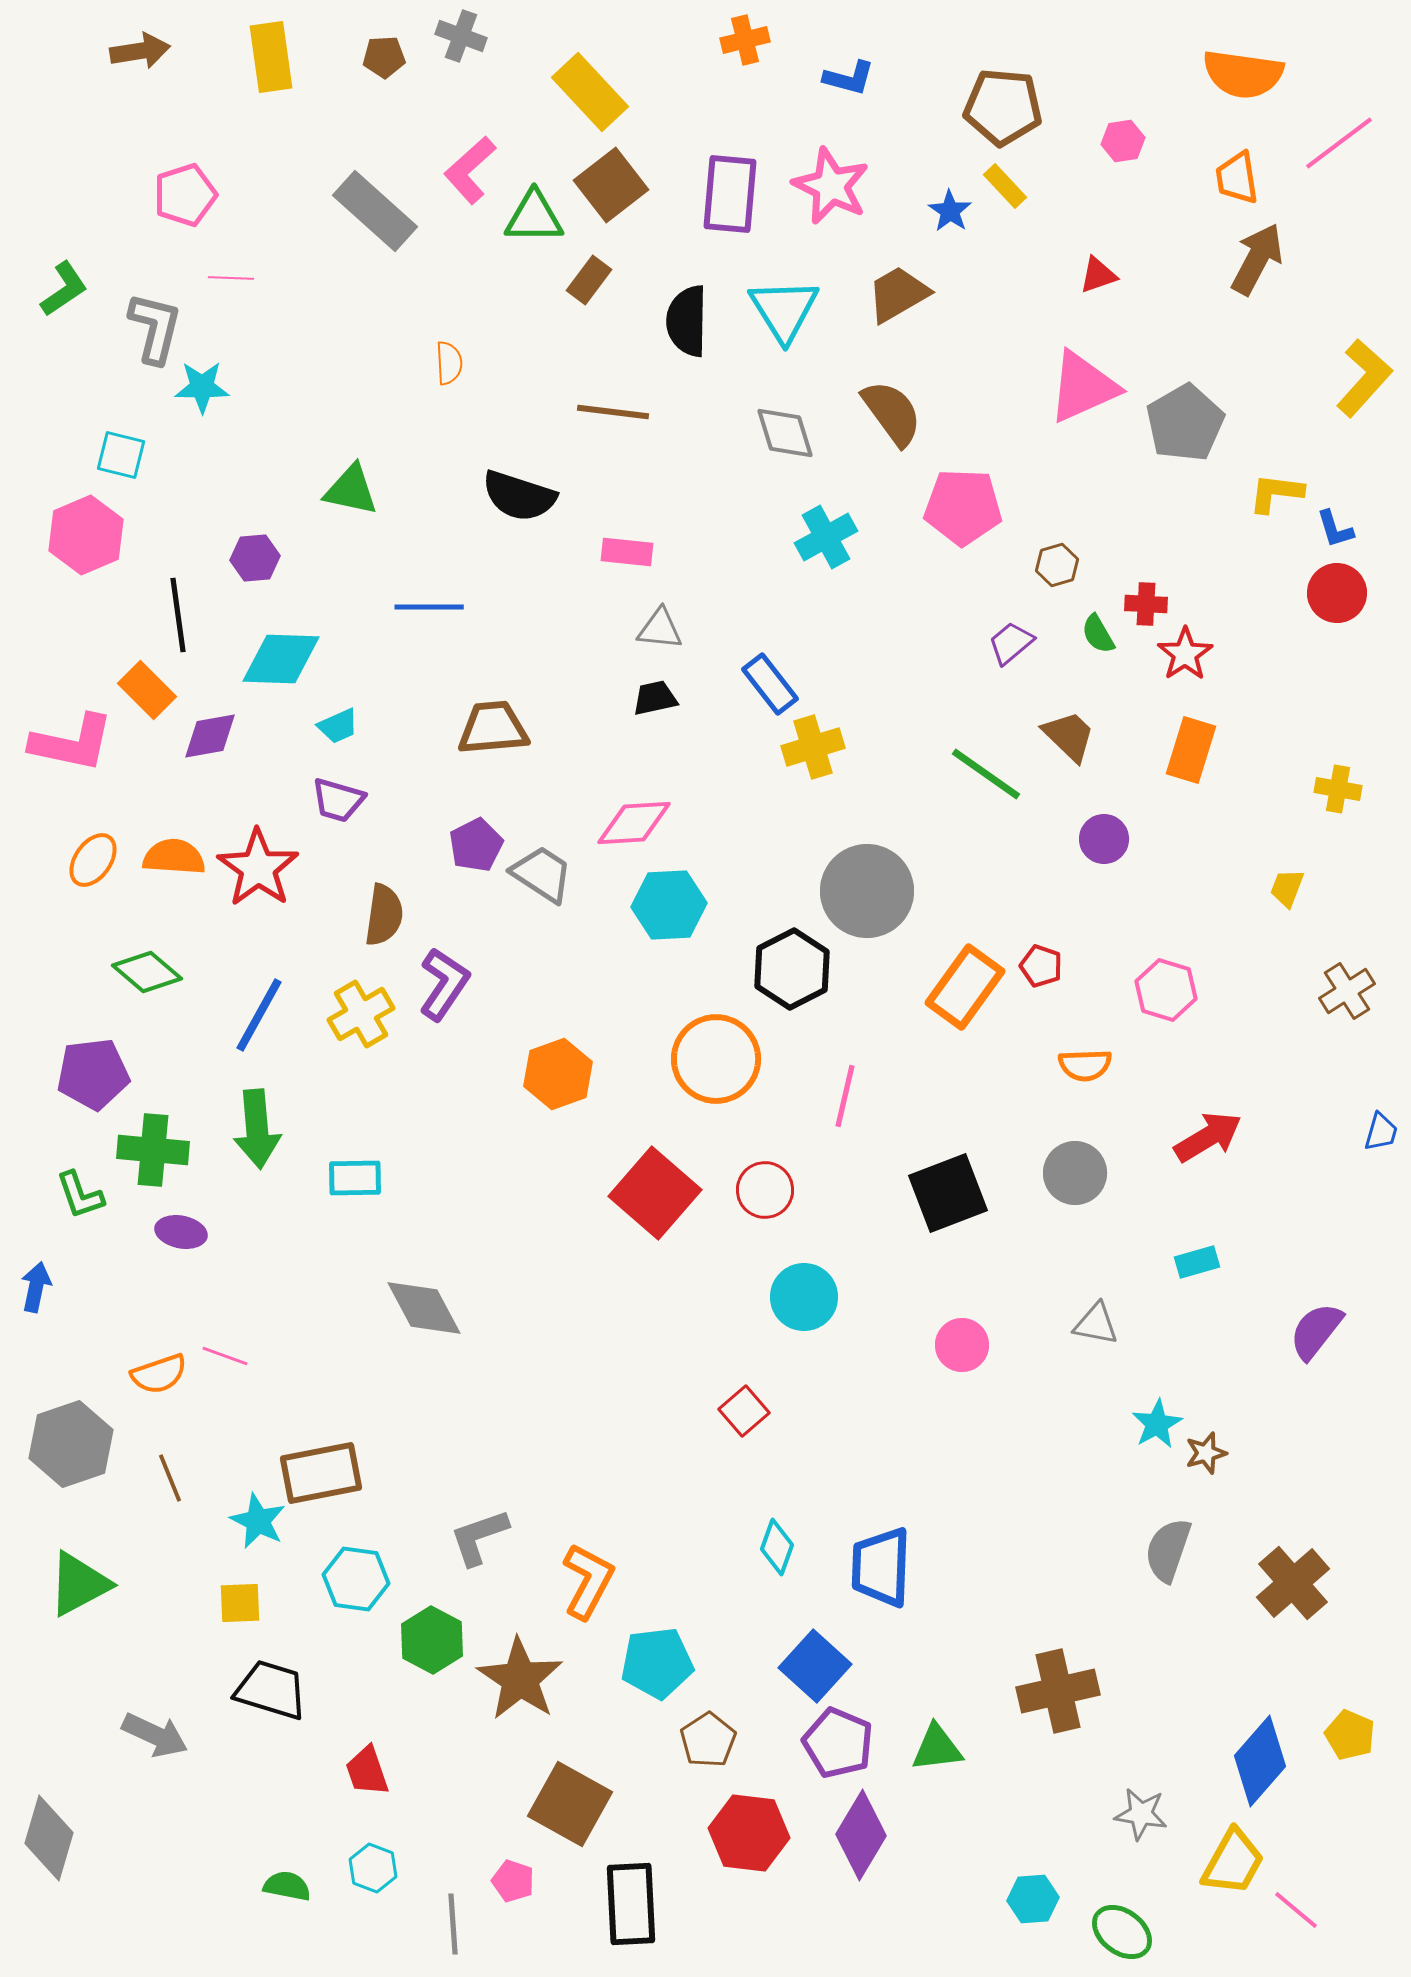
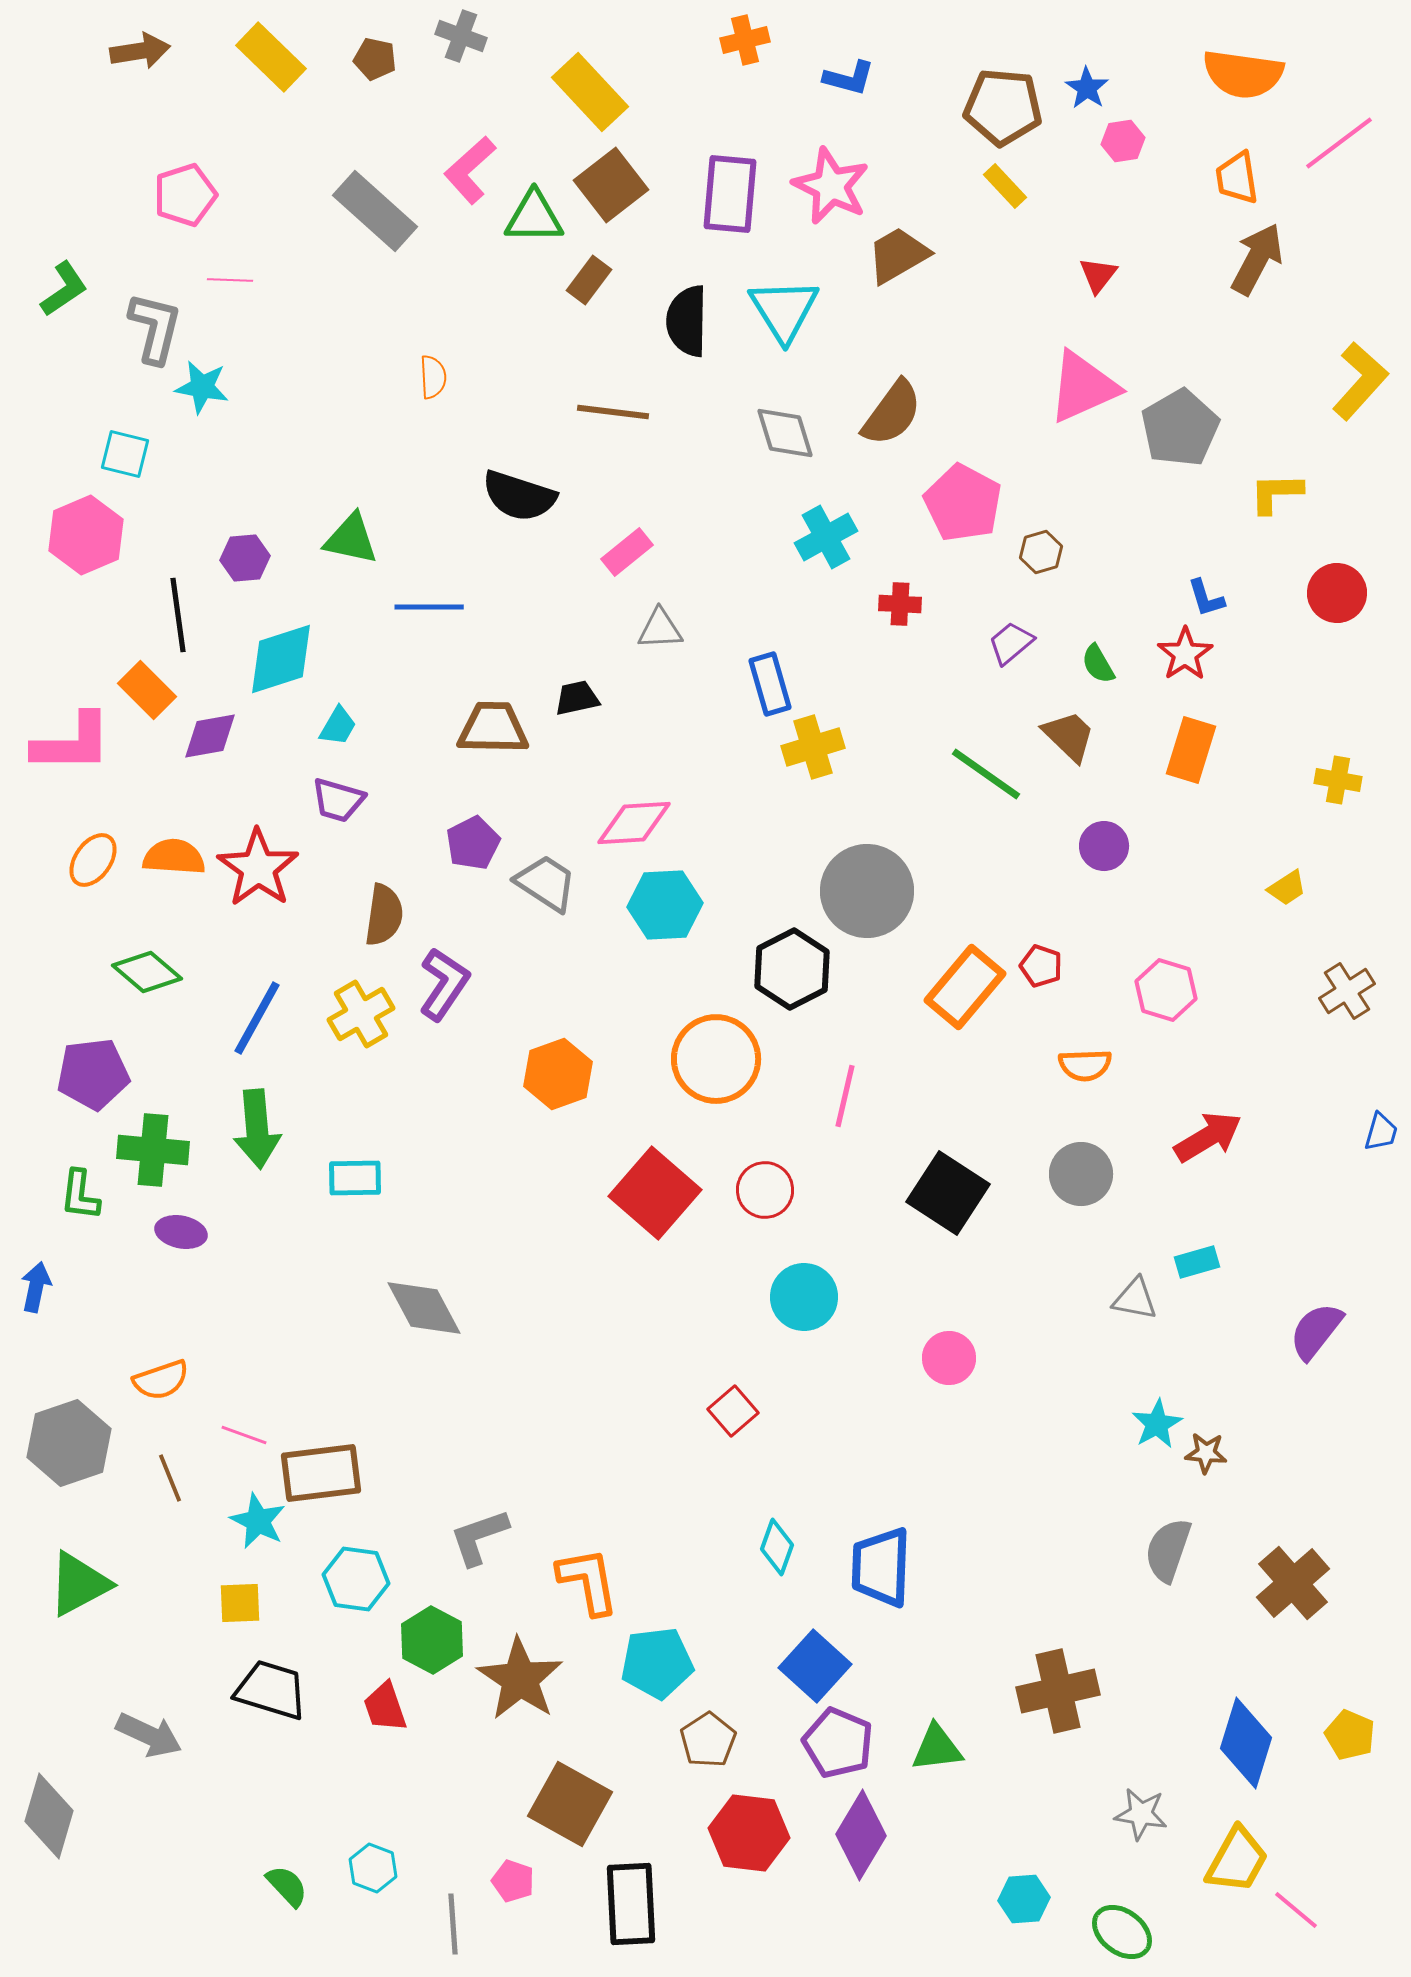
yellow rectangle at (271, 57): rotated 38 degrees counterclockwise
brown pentagon at (384, 57): moved 9 px left, 2 px down; rotated 15 degrees clockwise
blue star at (950, 211): moved 137 px right, 123 px up
red triangle at (1098, 275): rotated 33 degrees counterclockwise
pink line at (231, 278): moved 1 px left, 2 px down
brown trapezoid at (898, 294): moved 39 px up
orange semicircle at (449, 363): moved 16 px left, 14 px down
yellow L-shape at (1364, 378): moved 4 px left, 3 px down
cyan star at (202, 387): rotated 10 degrees clockwise
brown semicircle at (892, 413): rotated 72 degrees clockwise
gray pentagon at (1185, 423): moved 5 px left, 5 px down
cyan square at (121, 455): moved 4 px right, 1 px up
green triangle at (351, 490): moved 49 px down
yellow L-shape at (1276, 493): rotated 8 degrees counterclockwise
pink pentagon at (963, 507): moved 4 px up; rotated 26 degrees clockwise
blue L-shape at (1335, 529): moved 129 px left, 69 px down
pink rectangle at (627, 552): rotated 45 degrees counterclockwise
purple hexagon at (255, 558): moved 10 px left
brown hexagon at (1057, 565): moved 16 px left, 13 px up
red cross at (1146, 604): moved 246 px left
gray triangle at (660, 629): rotated 9 degrees counterclockwise
green semicircle at (1098, 634): moved 30 px down
cyan diamond at (281, 659): rotated 20 degrees counterclockwise
blue rectangle at (770, 684): rotated 22 degrees clockwise
black trapezoid at (655, 698): moved 78 px left
cyan trapezoid at (338, 726): rotated 36 degrees counterclockwise
brown trapezoid at (493, 728): rotated 6 degrees clockwise
pink L-shape at (72, 743): rotated 12 degrees counterclockwise
yellow cross at (1338, 789): moved 9 px up
purple circle at (1104, 839): moved 7 px down
purple pentagon at (476, 845): moved 3 px left, 2 px up
gray trapezoid at (542, 874): moved 4 px right, 9 px down
yellow trapezoid at (1287, 888): rotated 144 degrees counterclockwise
cyan hexagon at (669, 905): moved 4 px left
orange rectangle at (965, 987): rotated 4 degrees clockwise
blue line at (259, 1015): moved 2 px left, 3 px down
gray circle at (1075, 1173): moved 6 px right, 1 px down
black square at (948, 1193): rotated 36 degrees counterclockwise
green L-shape at (80, 1195): rotated 26 degrees clockwise
gray triangle at (1096, 1324): moved 39 px right, 25 px up
pink circle at (962, 1345): moved 13 px left, 13 px down
pink line at (225, 1356): moved 19 px right, 79 px down
orange semicircle at (159, 1374): moved 2 px right, 6 px down
red square at (744, 1411): moved 11 px left
gray hexagon at (71, 1444): moved 2 px left, 1 px up
brown star at (1206, 1453): rotated 21 degrees clockwise
brown rectangle at (321, 1473): rotated 4 degrees clockwise
orange L-shape at (588, 1581): rotated 38 degrees counterclockwise
gray arrow at (155, 1735): moved 6 px left
blue diamond at (1260, 1761): moved 14 px left, 18 px up; rotated 24 degrees counterclockwise
red trapezoid at (367, 1771): moved 18 px right, 64 px up
gray diamond at (49, 1838): moved 22 px up
yellow trapezoid at (1233, 1862): moved 4 px right, 2 px up
green semicircle at (287, 1886): rotated 36 degrees clockwise
cyan hexagon at (1033, 1899): moved 9 px left
